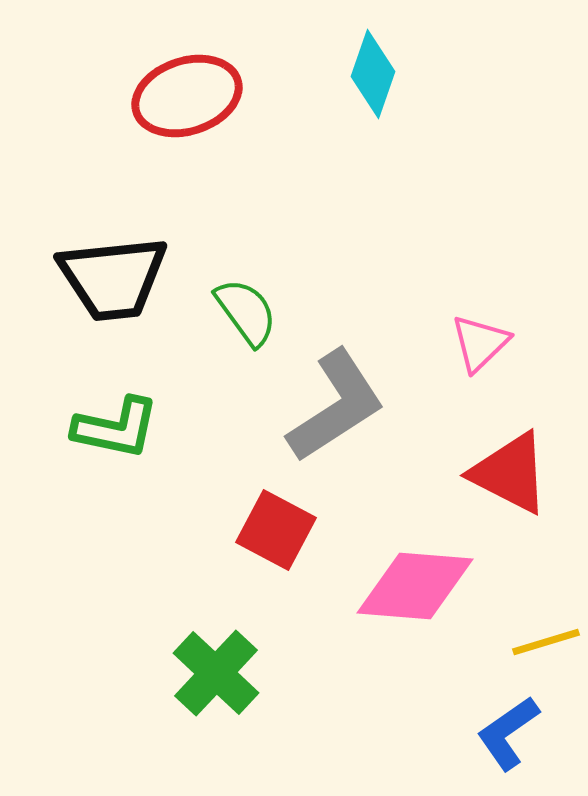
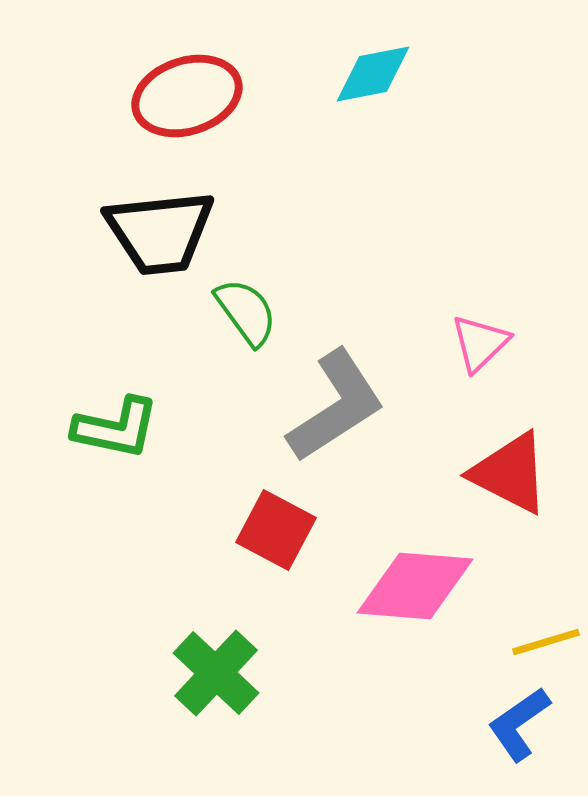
cyan diamond: rotated 60 degrees clockwise
black trapezoid: moved 47 px right, 46 px up
blue L-shape: moved 11 px right, 9 px up
